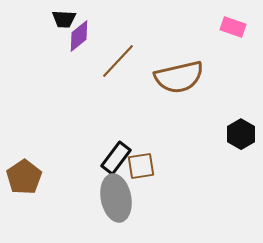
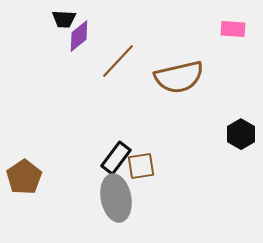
pink rectangle: moved 2 px down; rotated 15 degrees counterclockwise
